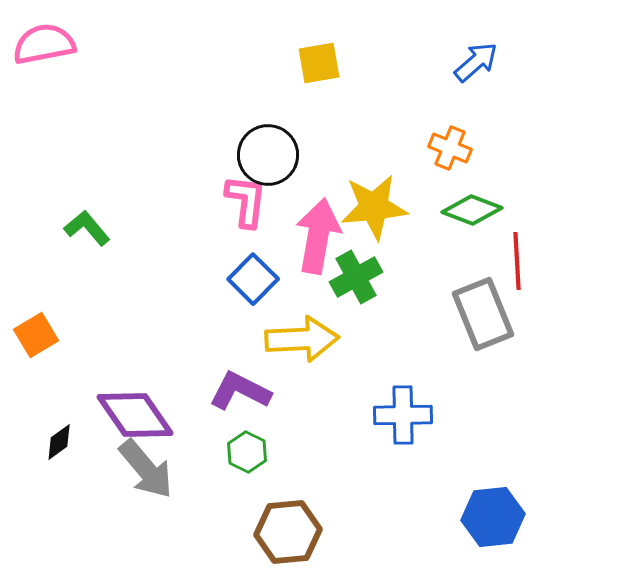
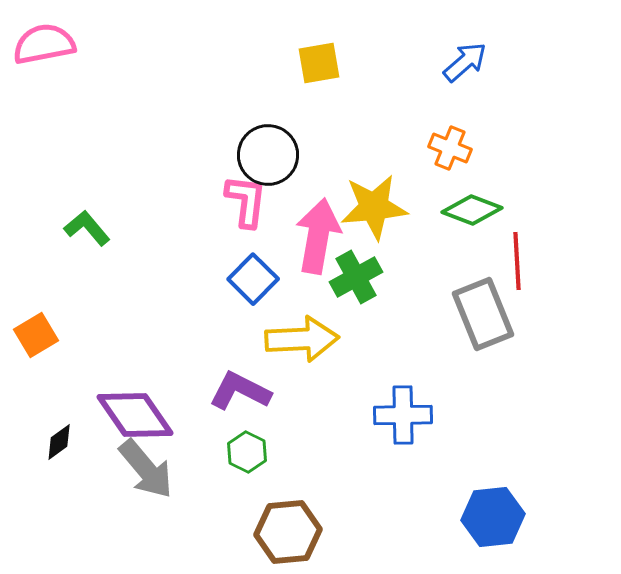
blue arrow: moved 11 px left
